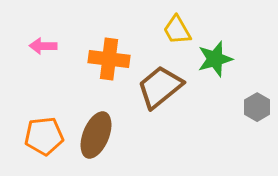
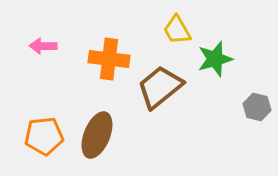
gray hexagon: rotated 16 degrees counterclockwise
brown ellipse: moved 1 px right
